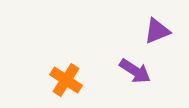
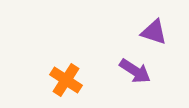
purple triangle: moved 3 px left, 1 px down; rotated 40 degrees clockwise
